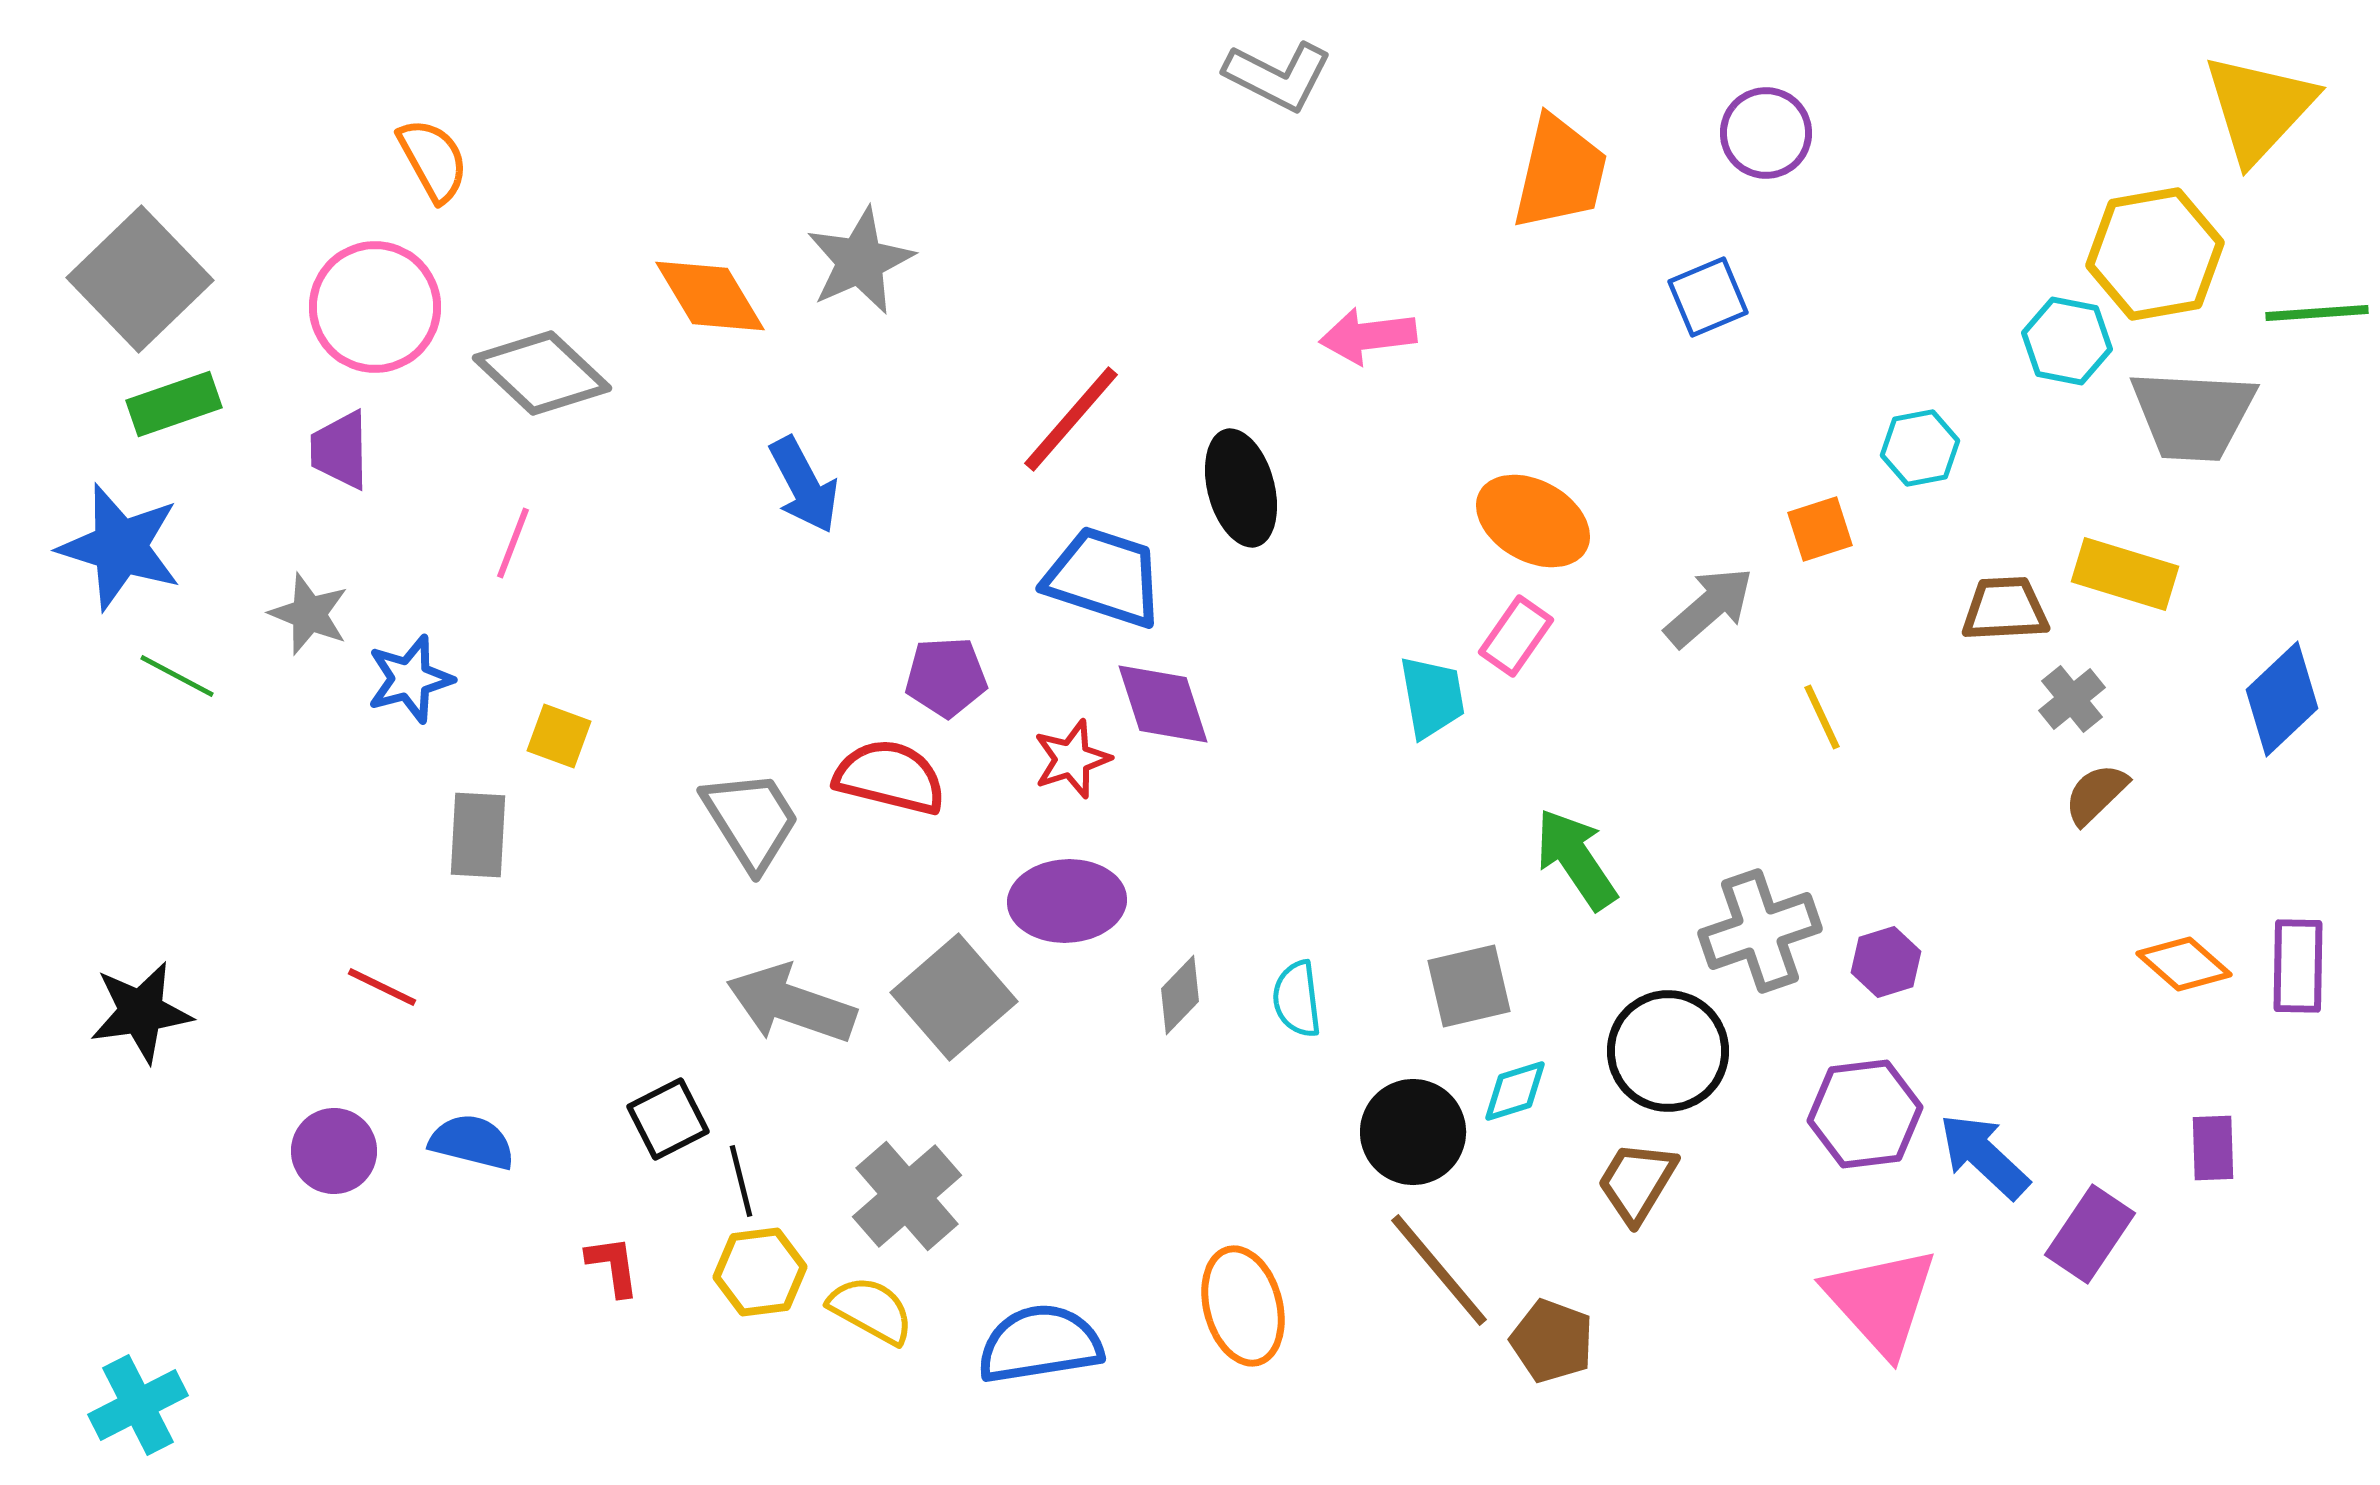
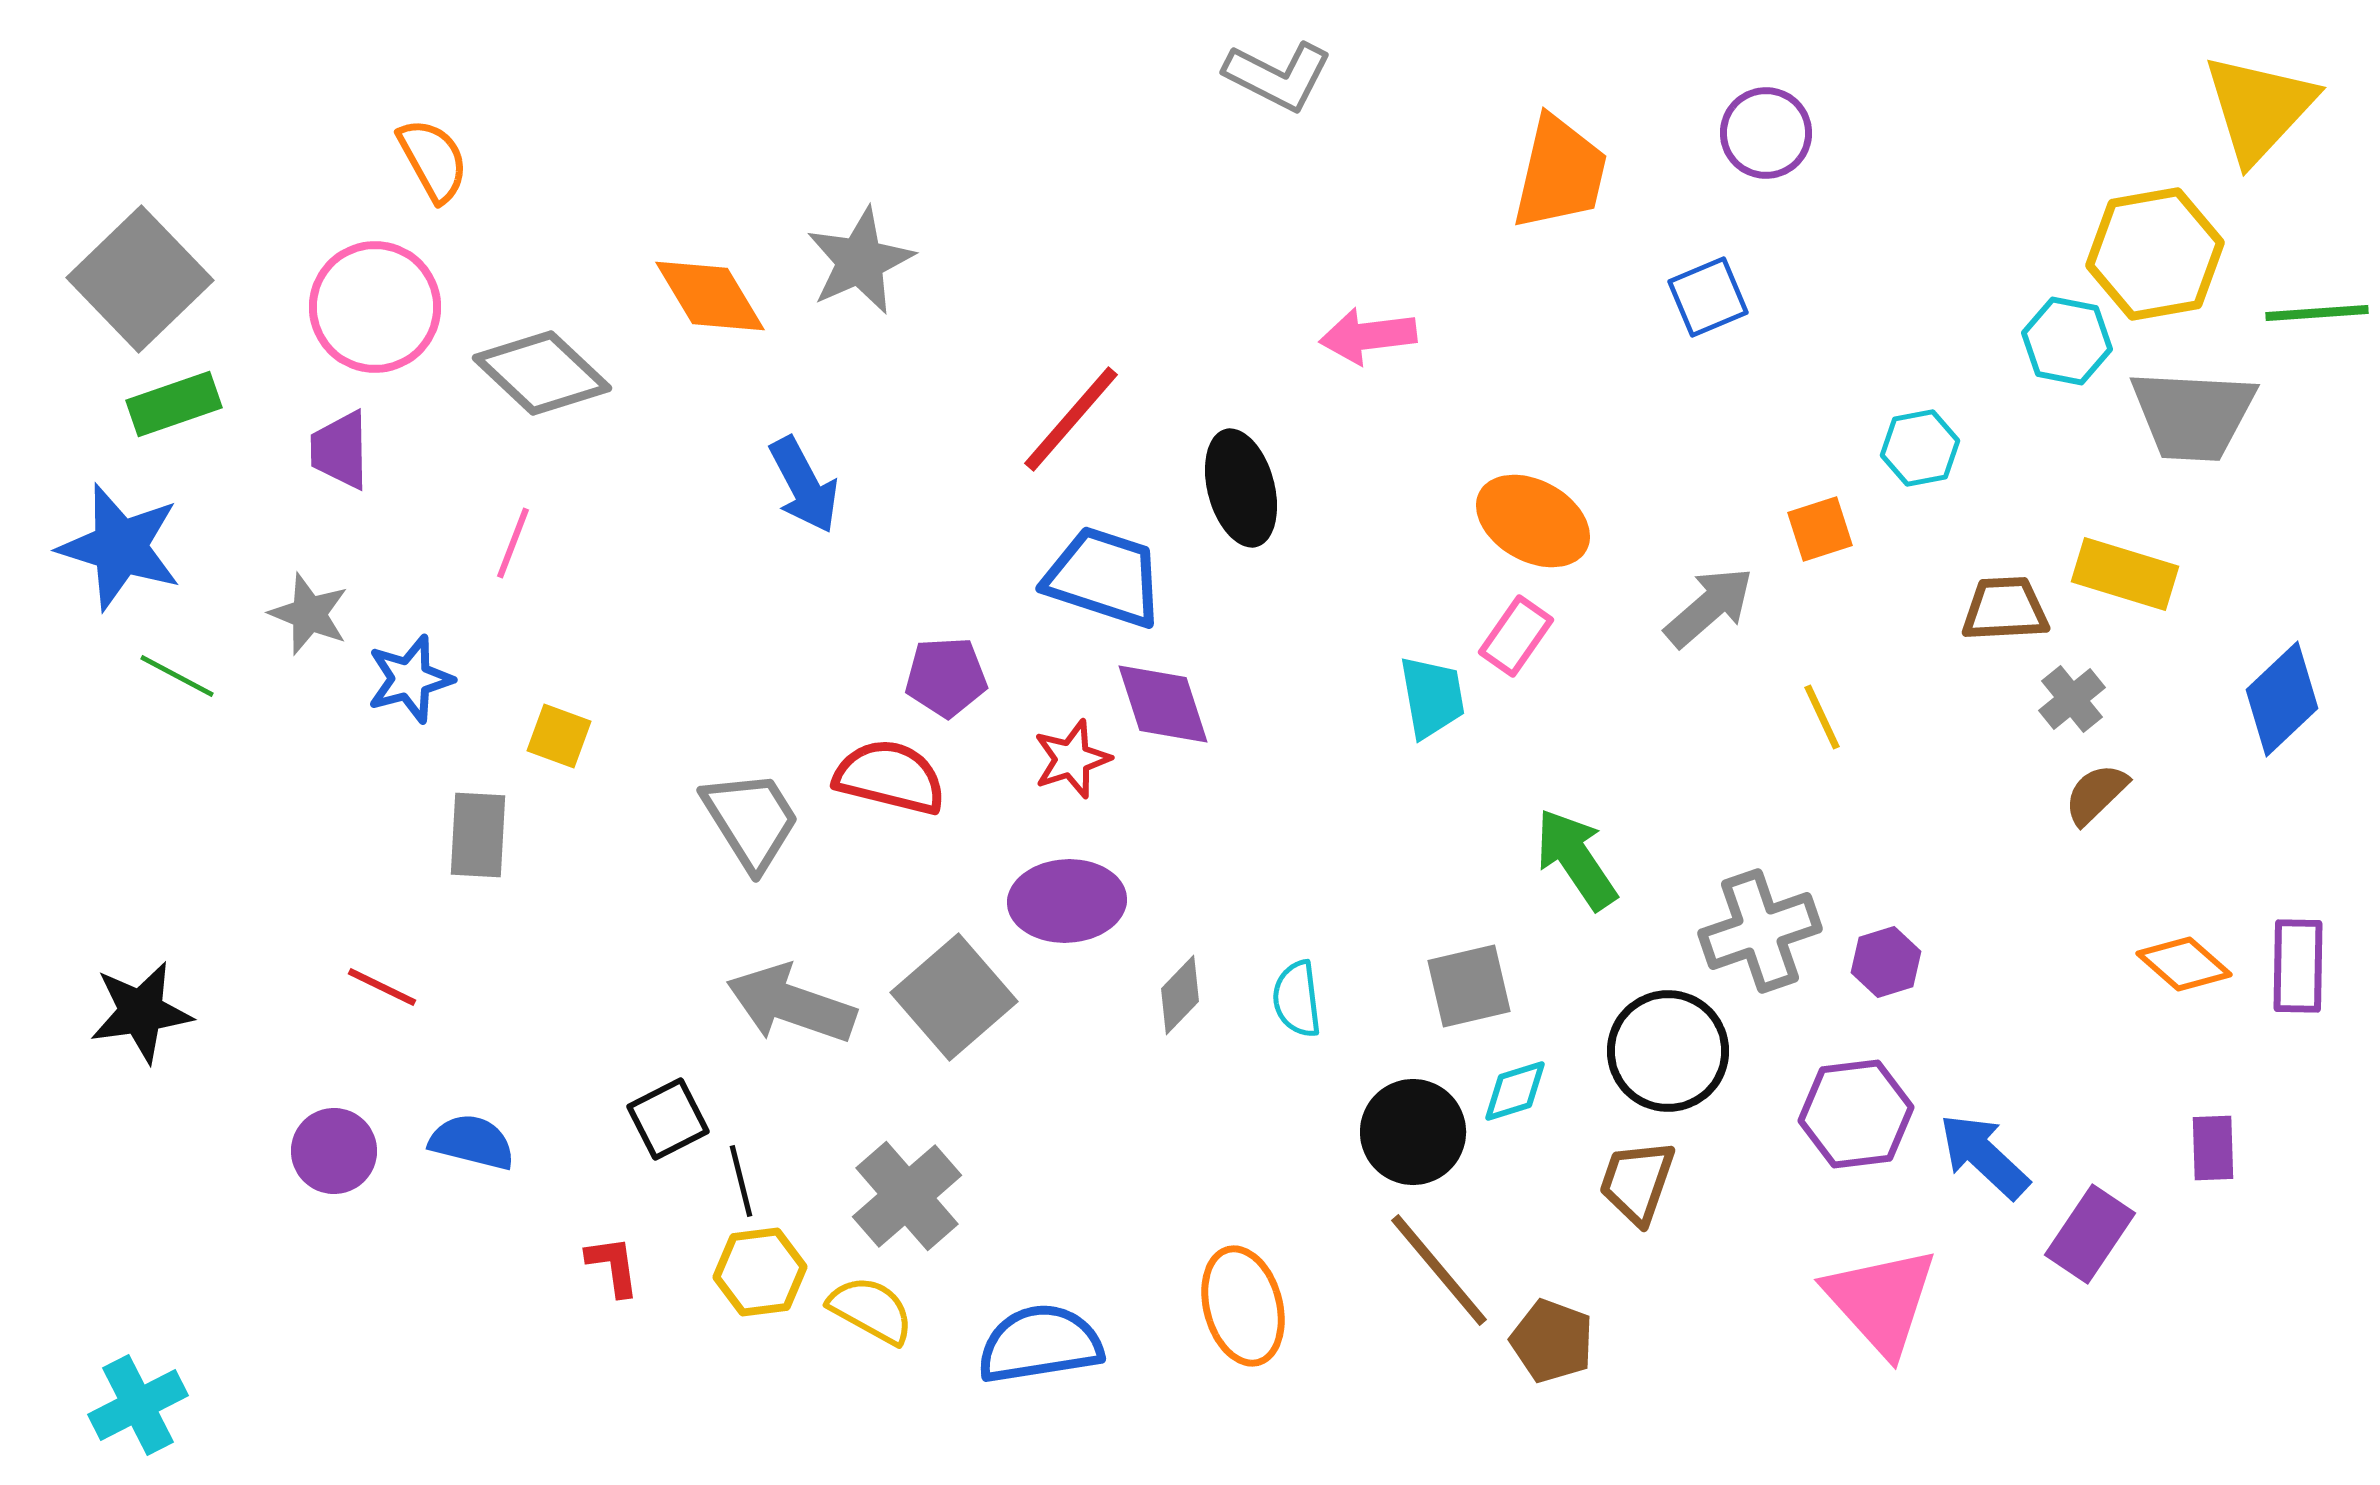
purple hexagon at (1865, 1114): moved 9 px left
brown trapezoid at (1637, 1182): rotated 12 degrees counterclockwise
